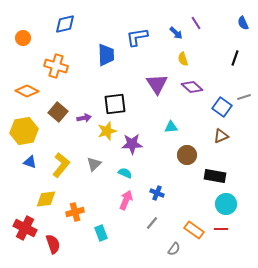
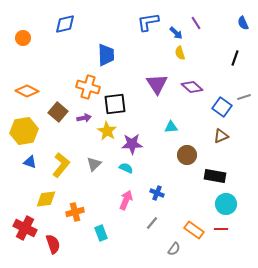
blue L-shape at (137, 37): moved 11 px right, 15 px up
yellow semicircle at (183, 59): moved 3 px left, 6 px up
orange cross at (56, 66): moved 32 px right, 21 px down
yellow star at (107, 131): rotated 24 degrees counterclockwise
cyan semicircle at (125, 173): moved 1 px right, 5 px up
